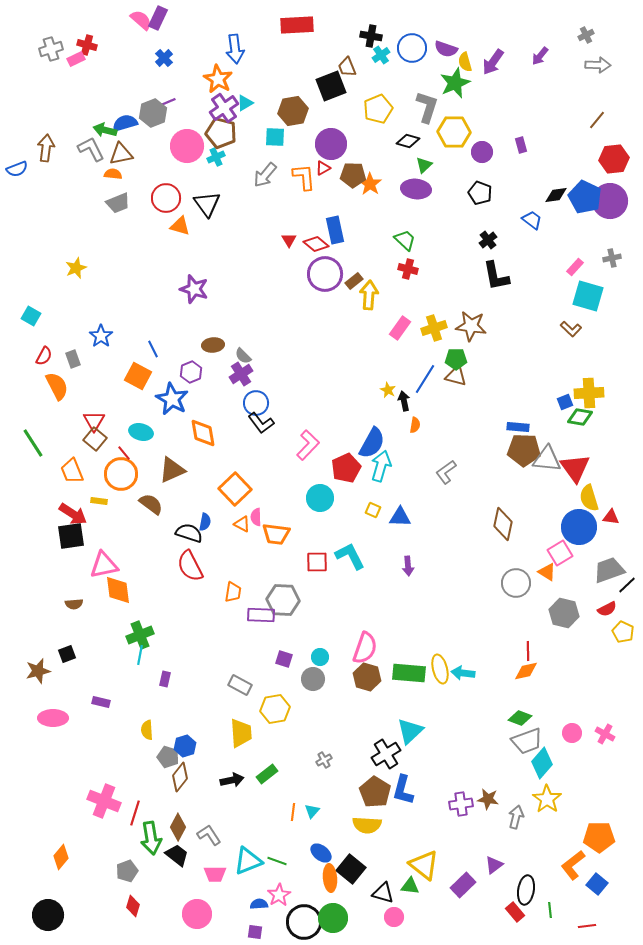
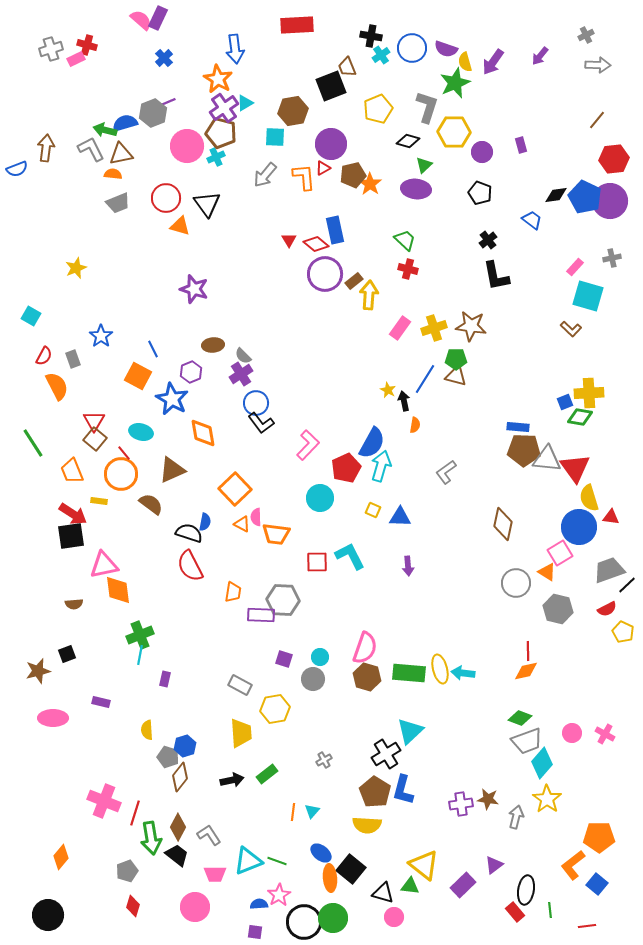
brown pentagon at (353, 175): rotated 15 degrees counterclockwise
gray hexagon at (564, 613): moved 6 px left, 4 px up
pink circle at (197, 914): moved 2 px left, 7 px up
